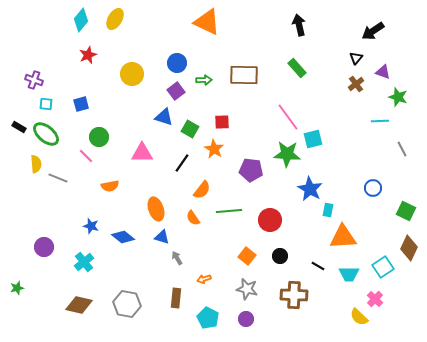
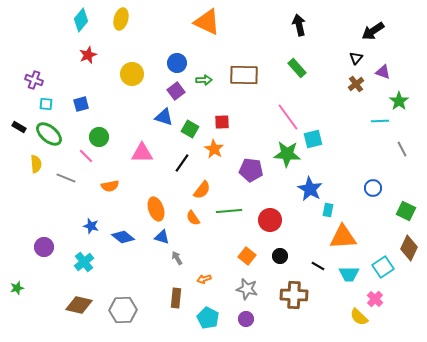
yellow ellipse at (115, 19): moved 6 px right; rotated 15 degrees counterclockwise
green star at (398, 97): moved 1 px right, 4 px down; rotated 18 degrees clockwise
green ellipse at (46, 134): moved 3 px right
gray line at (58, 178): moved 8 px right
gray hexagon at (127, 304): moved 4 px left, 6 px down; rotated 12 degrees counterclockwise
